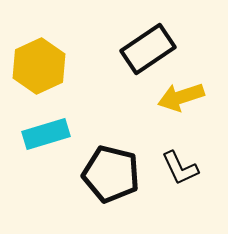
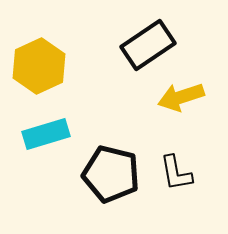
black rectangle: moved 4 px up
black L-shape: moved 4 px left, 5 px down; rotated 15 degrees clockwise
